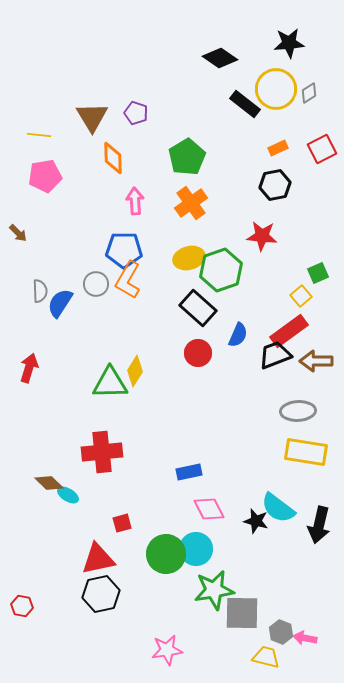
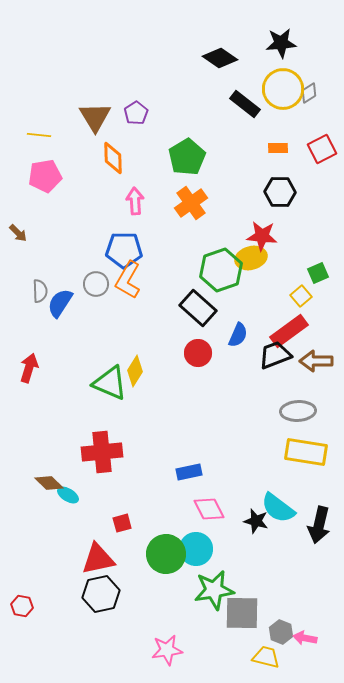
black star at (289, 43): moved 8 px left
yellow circle at (276, 89): moved 7 px right
purple pentagon at (136, 113): rotated 20 degrees clockwise
brown triangle at (92, 117): moved 3 px right
orange rectangle at (278, 148): rotated 24 degrees clockwise
black hexagon at (275, 185): moved 5 px right, 7 px down; rotated 12 degrees clockwise
yellow ellipse at (189, 258): moved 62 px right
green triangle at (110, 383): rotated 24 degrees clockwise
